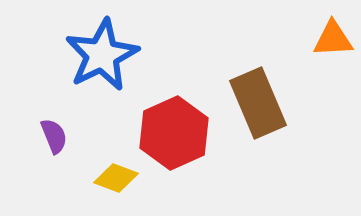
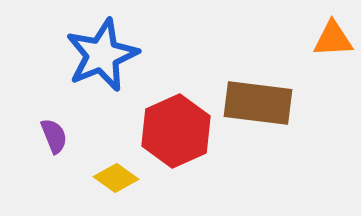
blue star: rotated 4 degrees clockwise
brown rectangle: rotated 60 degrees counterclockwise
red hexagon: moved 2 px right, 2 px up
yellow diamond: rotated 15 degrees clockwise
